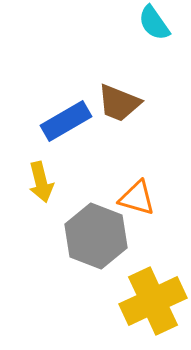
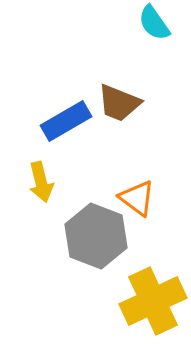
orange triangle: rotated 21 degrees clockwise
